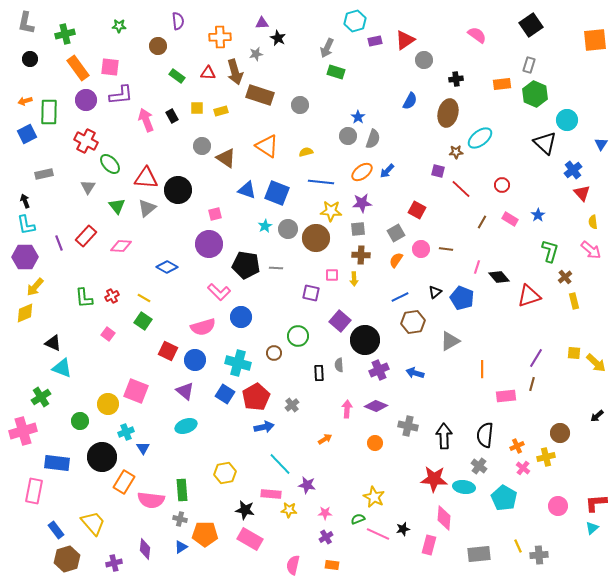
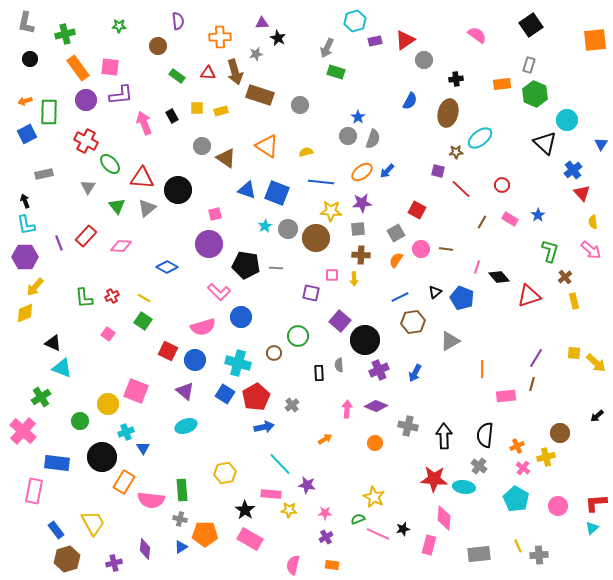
pink arrow at (146, 120): moved 2 px left, 3 px down
red triangle at (146, 178): moved 4 px left
blue arrow at (415, 373): rotated 78 degrees counterclockwise
pink cross at (23, 431): rotated 32 degrees counterclockwise
cyan pentagon at (504, 498): moved 12 px right, 1 px down
black star at (245, 510): rotated 24 degrees clockwise
yellow trapezoid at (93, 523): rotated 12 degrees clockwise
